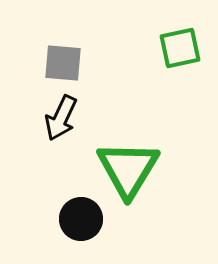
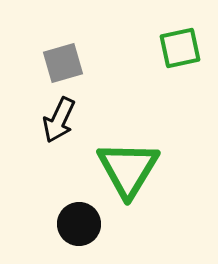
gray square: rotated 21 degrees counterclockwise
black arrow: moved 2 px left, 2 px down
black circle: moved 2 px left, 5 px down
